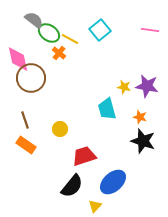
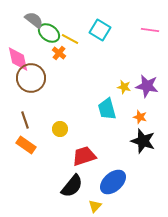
cyan square: rotated 20 degrees counterclockwise
